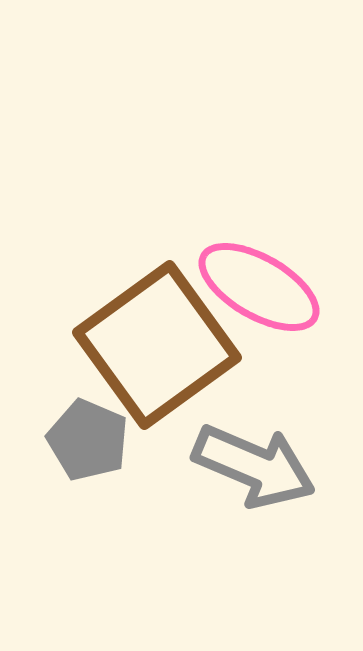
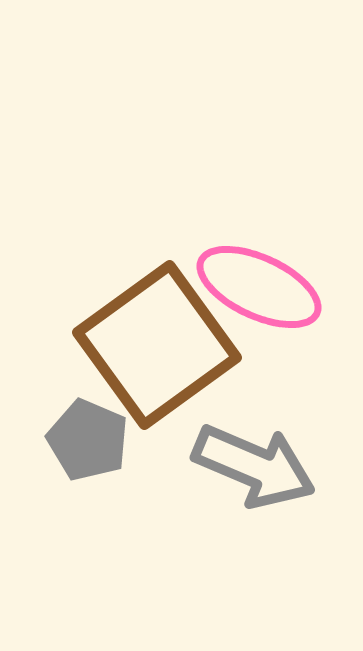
pink ellipse: rotated 5 degrees counterclockwise
